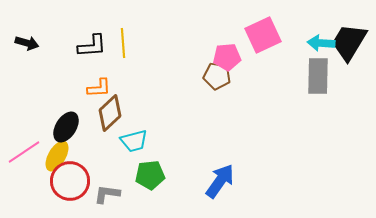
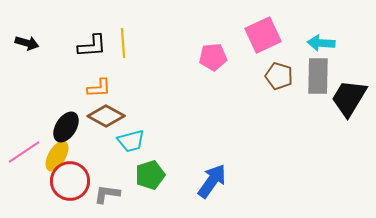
black trapezoid: moved 56 px down
pink pentagon: moved 14 px left
brown pentagon: moved 62 px right; rotated 8 degrees clockwise
brown diamond: moved 4 px left, 3 px down; rotated 72 degrees clockwise
cyan trapezoid: moved 3 px left
green pentagon: rotated 12 degrees counterclockwise
blue arrow: moved 8 px left
